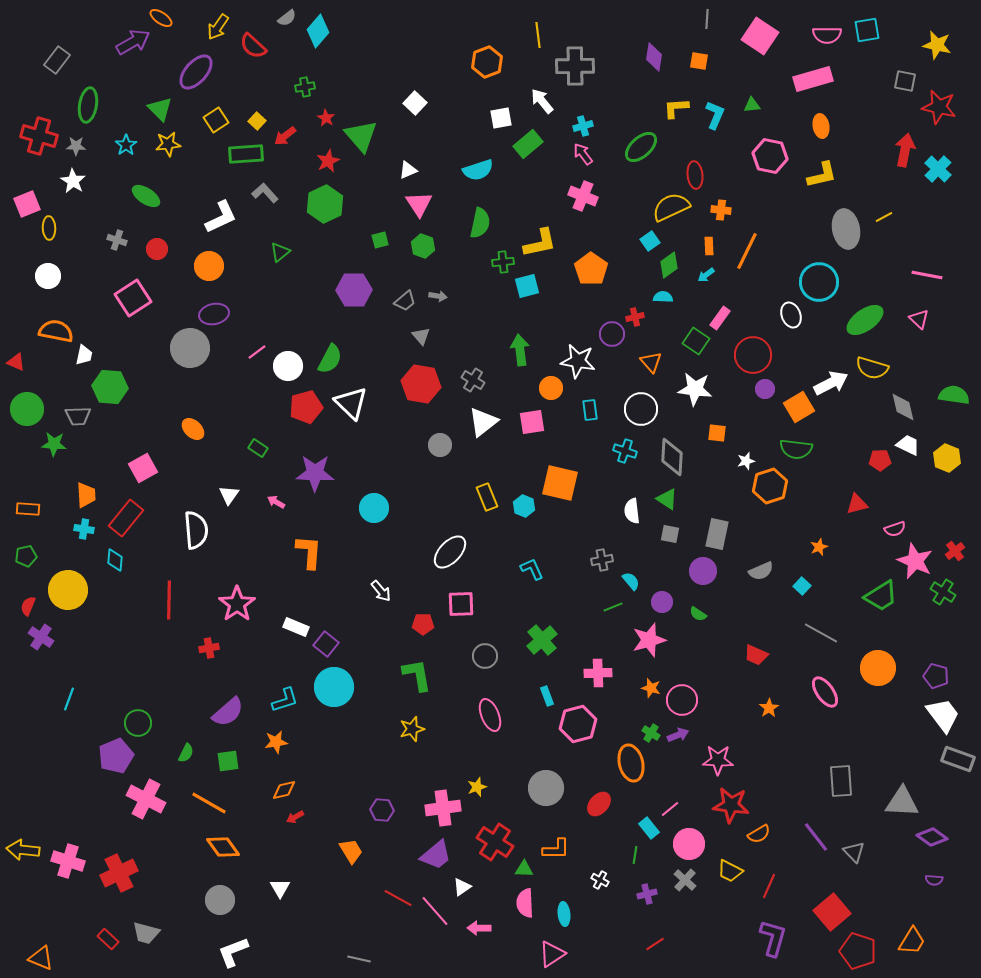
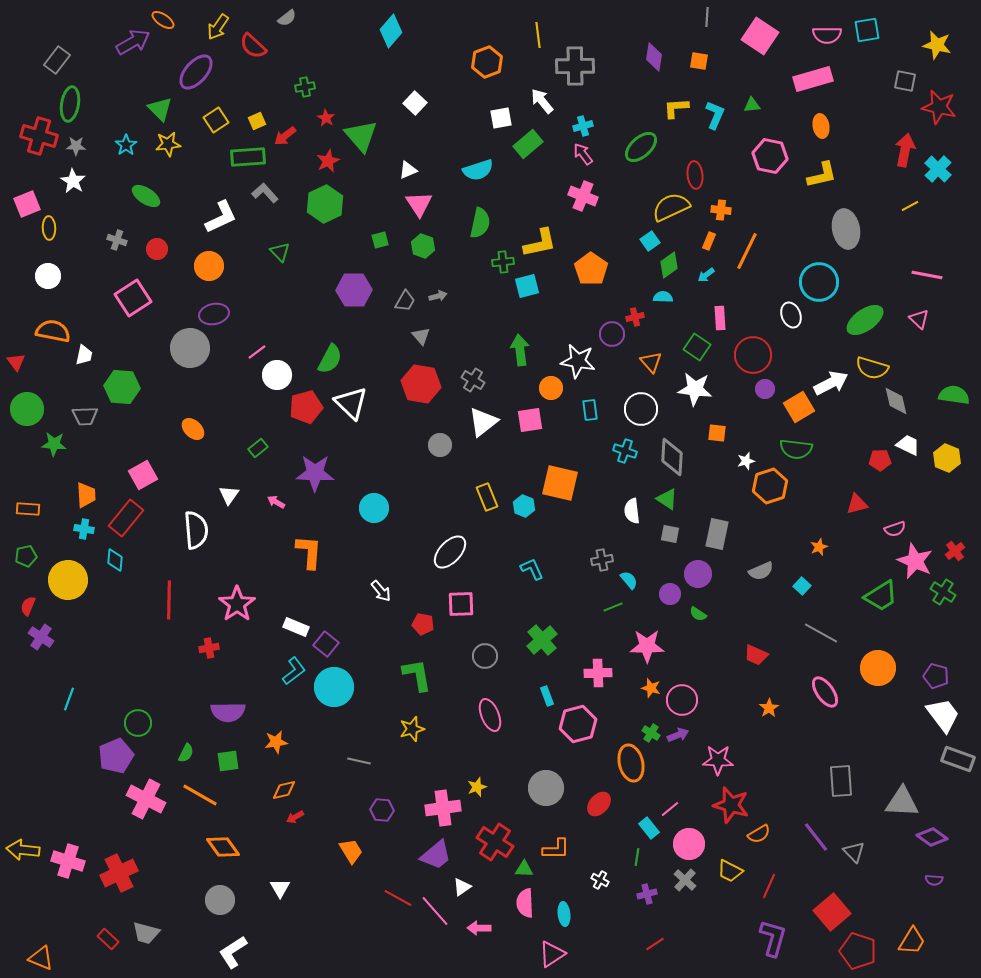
orange ellipse at (161, 18): moved 2 px right, 2 px down
gray line at (707, 19): moved 2 px up
cyan diamond at (318, 31): moved 73 px right
green ellipse at (88, 105): moved 18 px left, 1 px up
yellow square at (257, 121): rotated 24 degrees clockwise
green rectangle at (246, 154): moved 2 px right, 3 px down
yellow line at (884, 217): moved 26 px right, 11 px up
orange rectangle at (709, 246): moved 5 px up; rotated 24 degrees clockwise
green triangle at (280, 252): rotated 35 degrees counterclockwise
gray arrow at (438, 296): rotated 24 degrees counterclockwise
gray trapezoid at (405, 301): rotated 20 degrees counterclockwise
pink rectangle at (720, 318): rotated 40 degrees counterclockwise
orange semicircle at (56, 331): moved 3 px left
green square at (696, 341): moved 1 px right, 6 px down
red triangle at (16, 362): rotated 30 degrees clockwise
white circle at (288, 366): moved 11 px left, 9 px down
green hexagon at (110, 387): moved 12 px right
gray diamond at (903, 407): moved 7 px left, 6 px up
gray trapezoid at (78, 416): moved 7 px right
pink square at (532, 422): moved 2 px left, 2 px up
green rectangle at (258, 448): rotated 72 degrees counterclockwise
pink square at (143, 468): moved 7 px down
purple circle at (703, 571): moved 5 px left, 3 px down
cyan semicircle at (631, 581): moved 2 px left, 1 px up
yellow circle at (68, 590): moved 10 px up
purple circle at (662, 602): moved 8 px right, 8 px up
red pentagon at (423, 624): rotated 10 degrees clockwise
pink star at (649, 640): moved 2 px left, 6 px down; rotated 16 degrees clockwise
cyan L-shape at (285, 700): moved 9 px right, 29 px up; rotated 20 degrees counterclockwise
purple semicircle at (228, 712): rotated 40 degrees clockwise
orange line at (209, 803): moved 9 px left, 8 px up
red star at (731, 805): rotated 9 degrees clockwise
green line at (635, 855): moved 2 px right, 2 px down
white L-shape at (233, 952): rotated 12 degrees counterclockwise
gray line at (359, 959): moved 198 px up
